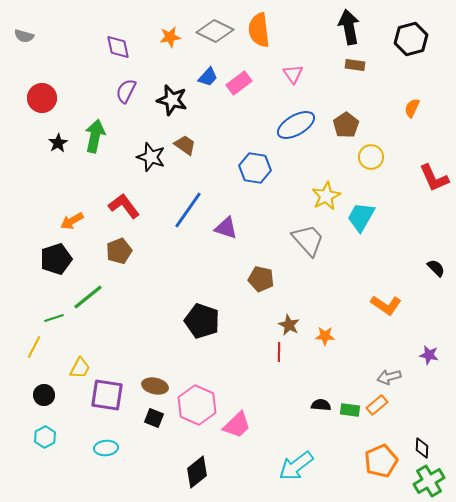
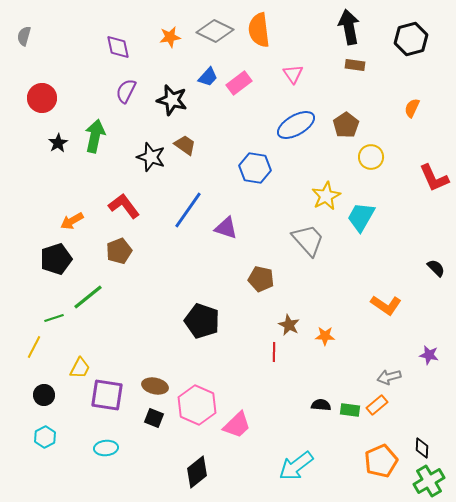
gray semicircle at (24, 36): rotated 90 degrees clockwise
red line at (279, 352): moved 5 px left
